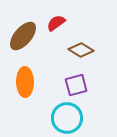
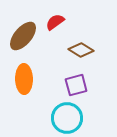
red semicircle: moved 1 px left, 1 px up
orange ellipse: moved 1 px left, 3 px up
